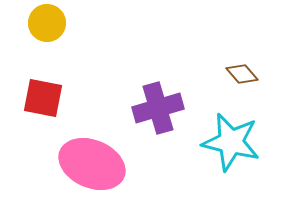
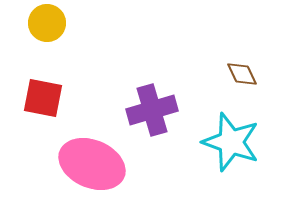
brown diamond: rotated 16 degrees clockwise
purple cross: moved 6 px left, 2 px down
cyan star: rotated 6 degrees clockwise
